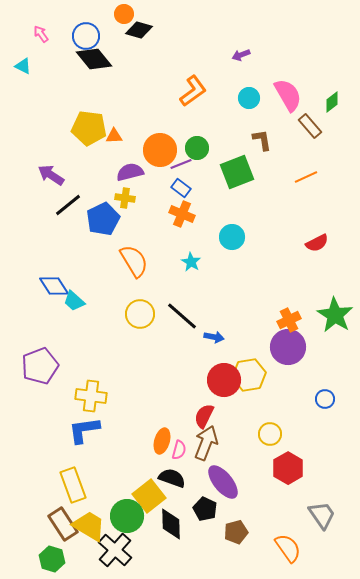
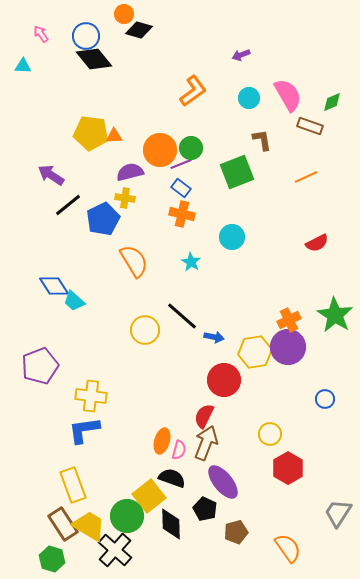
cyan triangle at (23, 66): rotated 24 degrees counterclockwise
green diamond at (332, 102): rotated 15 degrees clockwise
brown rectangle at (310, 126): rotated 30 degrees counterclockwise
yellow pentagon at (89, 128): moved 2 px right, 5 px down
green circle at (197, 148): moved 6 px left
orange cross at (182, 214): rotated 10 degrees counterclockwise
yellow circle at (140, 314): moved 5 px right, 16 px down
yellow hexagon at (249, 375): moved 6 px right, 23 px up
gray trapezoid at (322, 515): moved 16 px right, 2 px up; rotated 112 degrees counterclockwise
